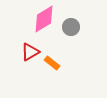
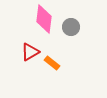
pink diamond: rotated 52 degrees counterclockwise
